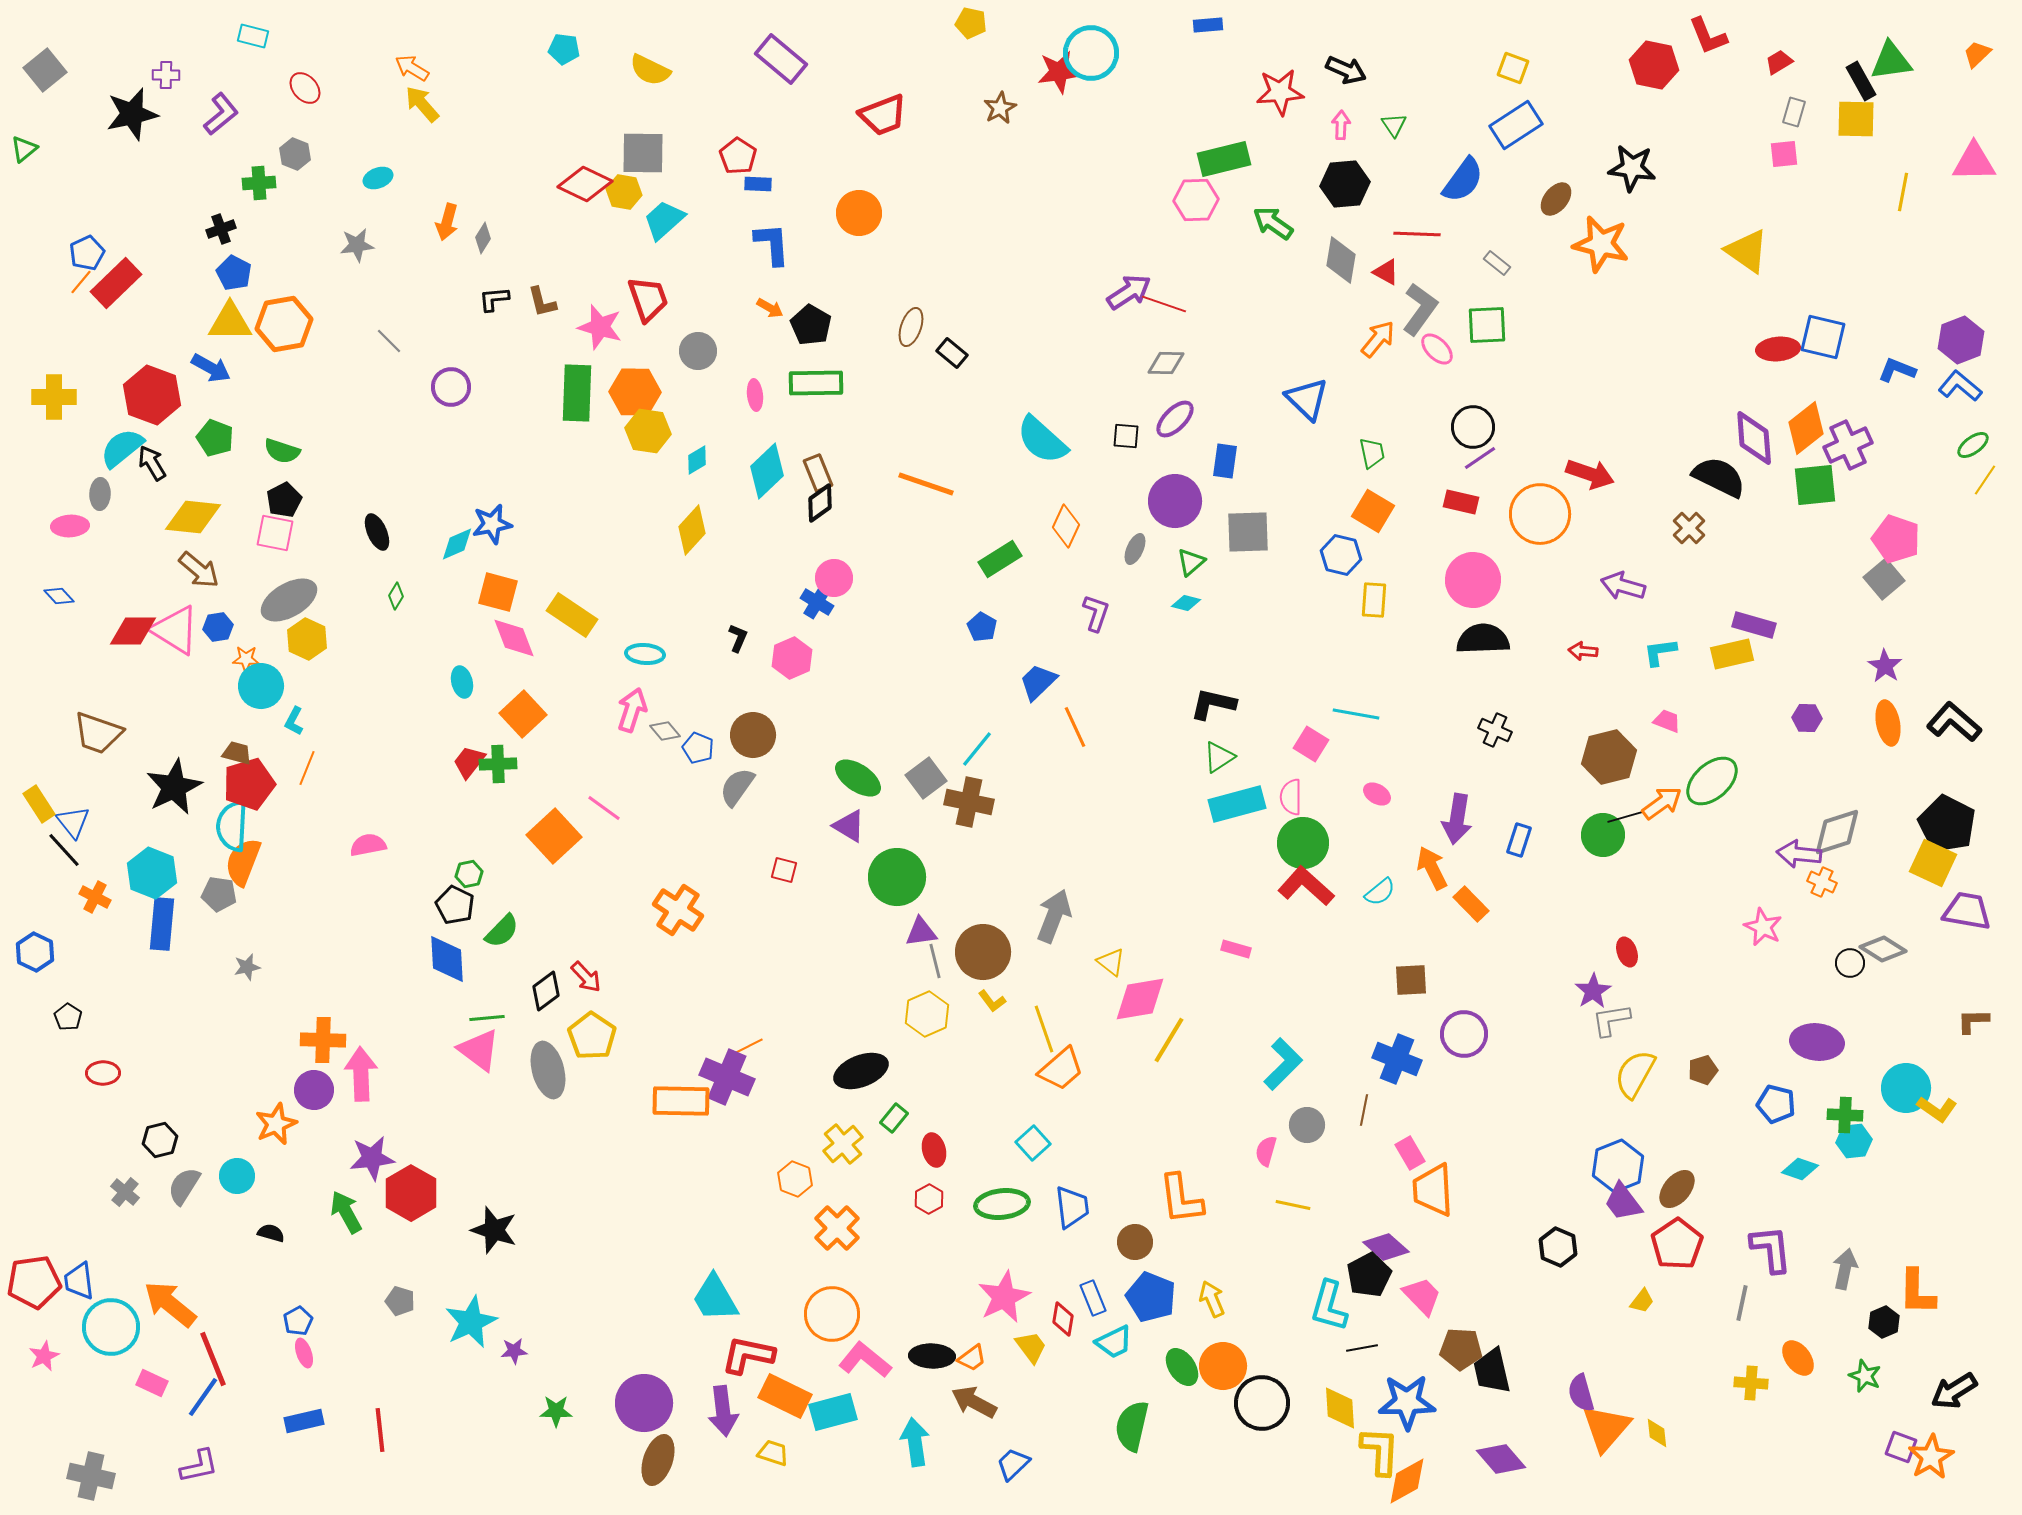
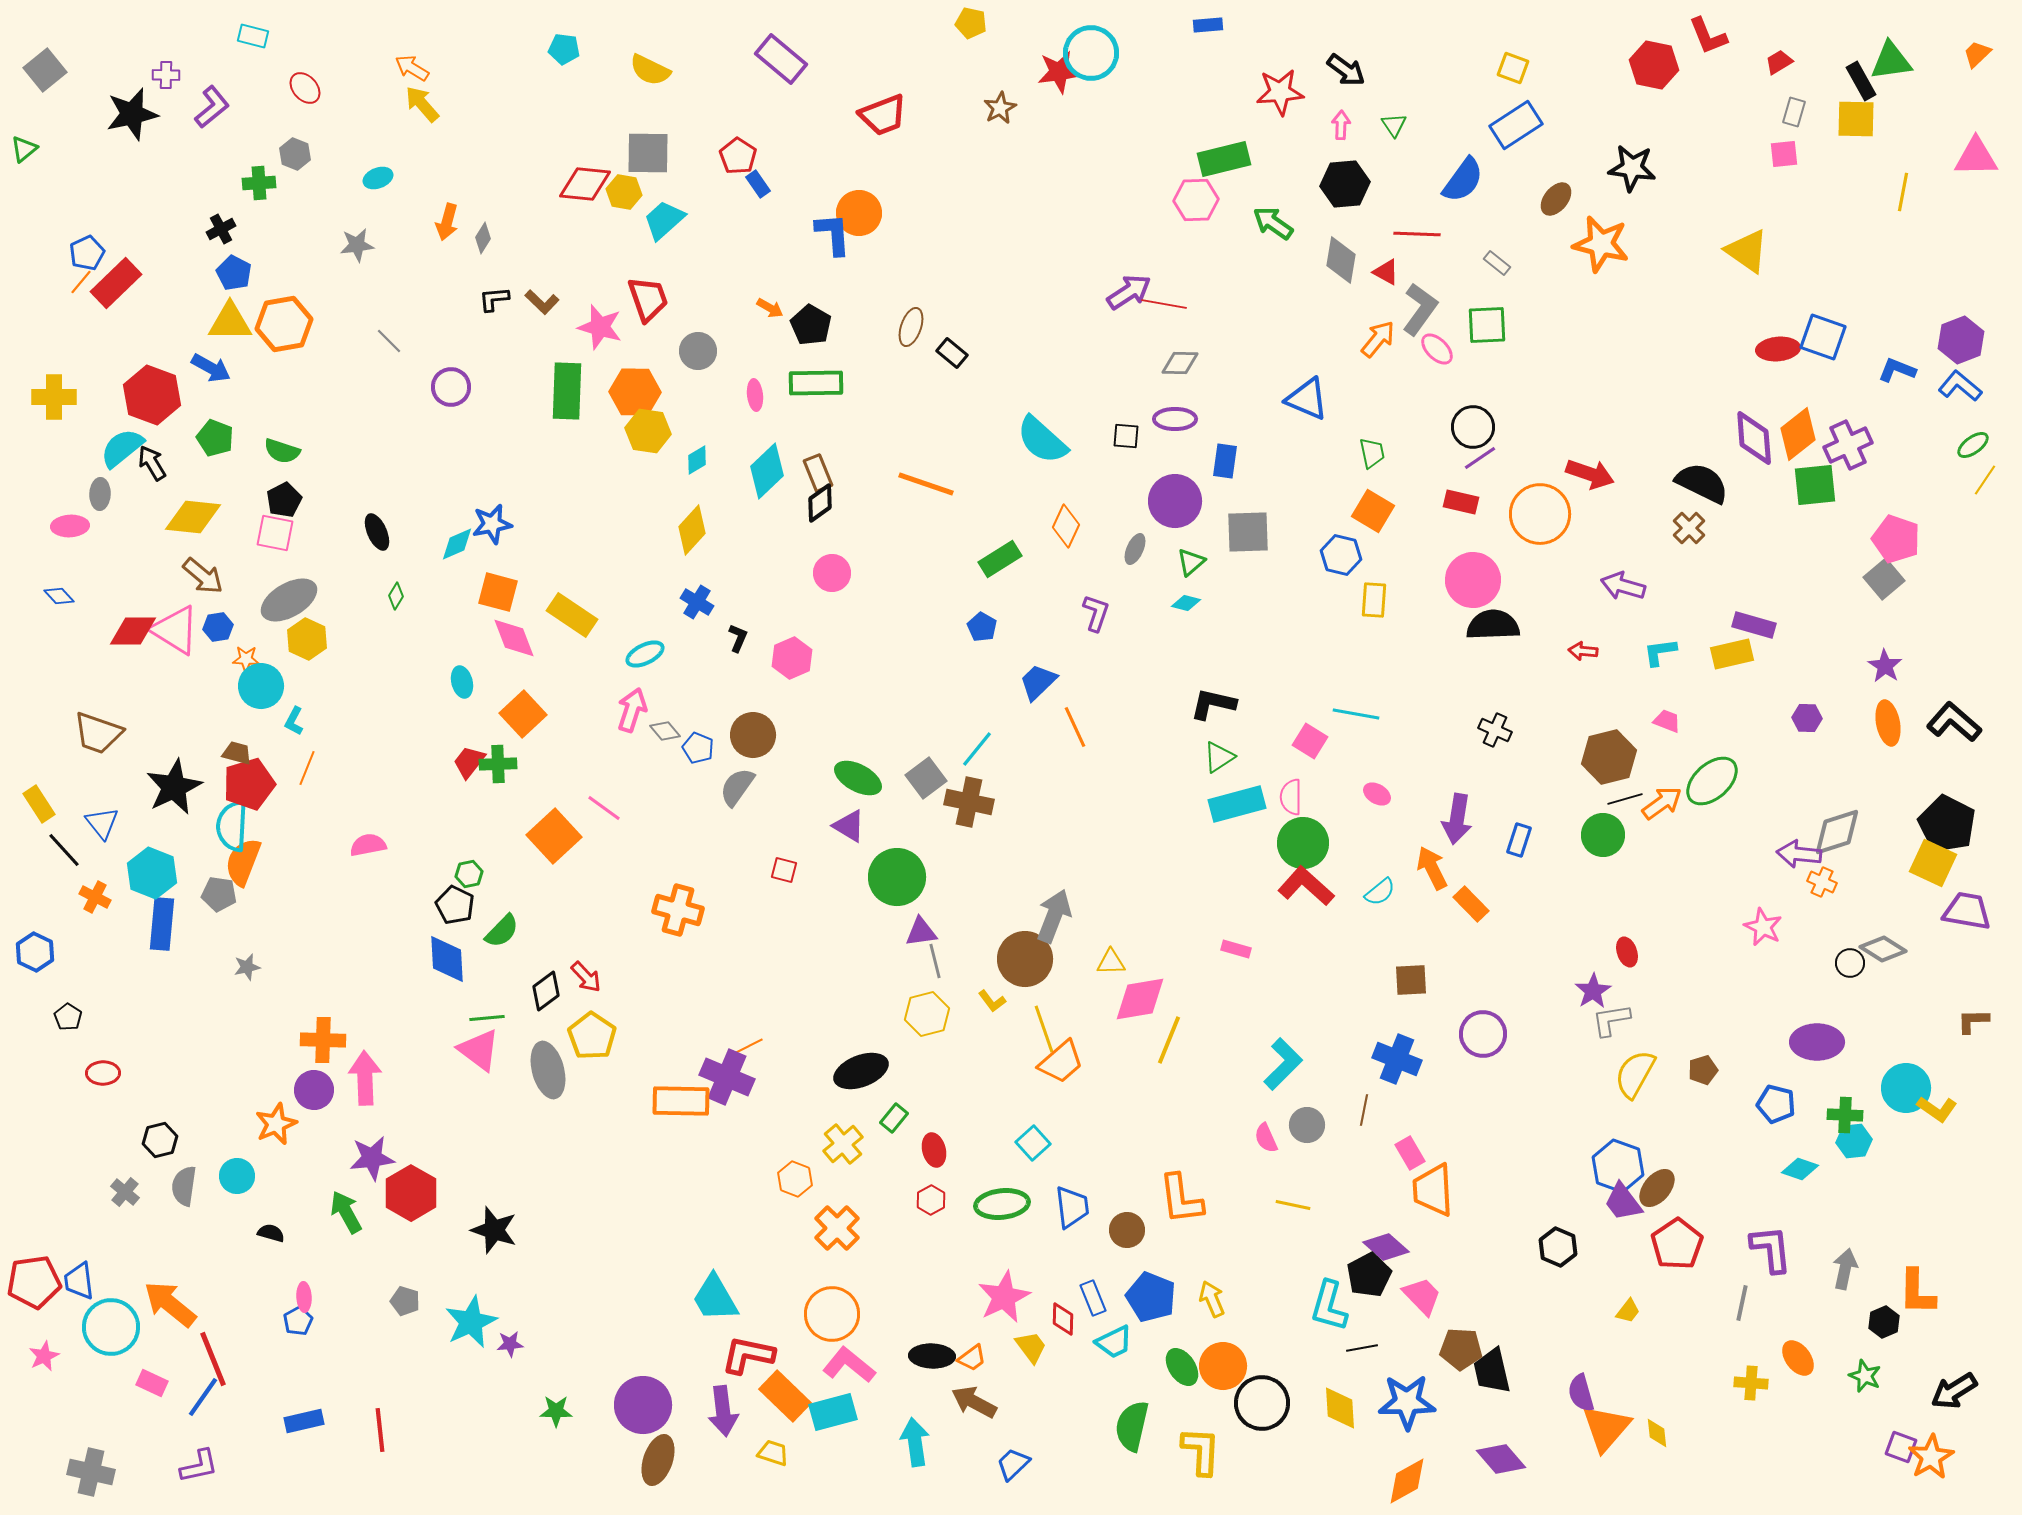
black arrow at (1346, 70): rotated 12 degrees clockwise
purple L-shape at (221, 114): moved 9 px left, 7 px up
gray square at (643, 153): moved 5 px right
pink triangle at (1974, 162): moved 2 px right, 5 px up
red diamond at (585, 184): rotated 20 degrees counterclockwise
blue rectangle at (758, 184): rotated 52 degrees clockwise
black cross at (221, 229): rotated 8 degrees counterclockwise
blue L-shape at (772, 244): moved 61 px right, 10 px up
brown L-shape at (542, 302): rotated 32 degrees counterclockwise
red line at (1164, 304): rotated 9 degrees counterclockwise
blue square at (1823, 337): rotated 6 degrees clockwise
gray diamond at (1166, 363): moved 14 px right
green rectangle at (577, 393): moved 10 px left, 2 px up
blue triangle at (1307, 399): rotated 21 degrees counterclockwise
purple ellipse at (1175, 419): rotated 45 degrees clockwise
orange diamond at (1806, 428): moved 8 px left, 6 px down
black semicircle at (1719, 477): moved 17 px left, 6 px down
brown arrow at (199, 570): moved 4 px right, 6 px down
pink circle at (834, 578): moved 2 px left, 5 px up
blue cross at (817, 602): moved 120 px left
black semicircle at (1483, 639): moved 10 px right, 14 px up
cyan ellipse at (645, 654): rotated 30 degrees counterclockwise
pink square at (1311, 744): moved 1 px left, 3 px up
green ellipse at (858, 778): rotated 6 degrees counterclockwise
black line at (1625, 817): moved 18 px up
blue triangle at (73, 822): moved 29 px right, 1 px down
orange cross at (678, 910): rotated 18 degrees counterclockwise
brown circle at (983, 952): moved 42 px right, 7 px down
yellow triangle at (1111, 962): rotated 40 degrees counterclockwise
yellow hexagon at (927, 1014): rotated 9 degrees clockwise
purple circle at (1464, 1034): moved 19 px right
yellow line at (1169, 1040): rotated 9 degrees counterclockwise
purple ellipse at (1817, 1042): rotated 6 degrees counterclockwise
orange trapezoid at (1061, 1069): moved 7 px up
pink arrow at (361, 1074): moved 4 px right, 4 px down
pink semicircle at (1266, 1151): moved 13 px up; rotated 40 degrees counterclockwise
blue hexagon at (1618, 1166): rotated 18 degrees counterclockwise
gray semicircle at (184, 1186): rotated 24 degrees counterclockwise
brown ellipse at (1677, 1189): moved 20 px left, 1 px up
red hexagon at (929, 1199): moved 2 px right, 1 px down
brown circle at (1135, 1242): moved 8 px left, 12 px up
gray pentagon at (400, 1301): moved 5 px right
yellow trapezoid at (1642, 1301): moved 14 px left, 10 px down
red diamond at (1063, 1319): rotated 8 degrees counterclockwise
purple star at (514, 1351): moved 4 px left, 7 px up
pink ellipse at (304, 1353): moved 56 px up; rotated 16 degrees clockwise
pink L-shape at (865, 1360): moved 16 px left, 5 px down
orange rectangle at (785, 1396): rotated 18 degrees clockwise
purple circle at (644, 1403): moved 1 px left, 2 px down
yellow L-shape at (1380, 1451): moved 179 px left
gray cross at (91, 1476): moved 4 px up
